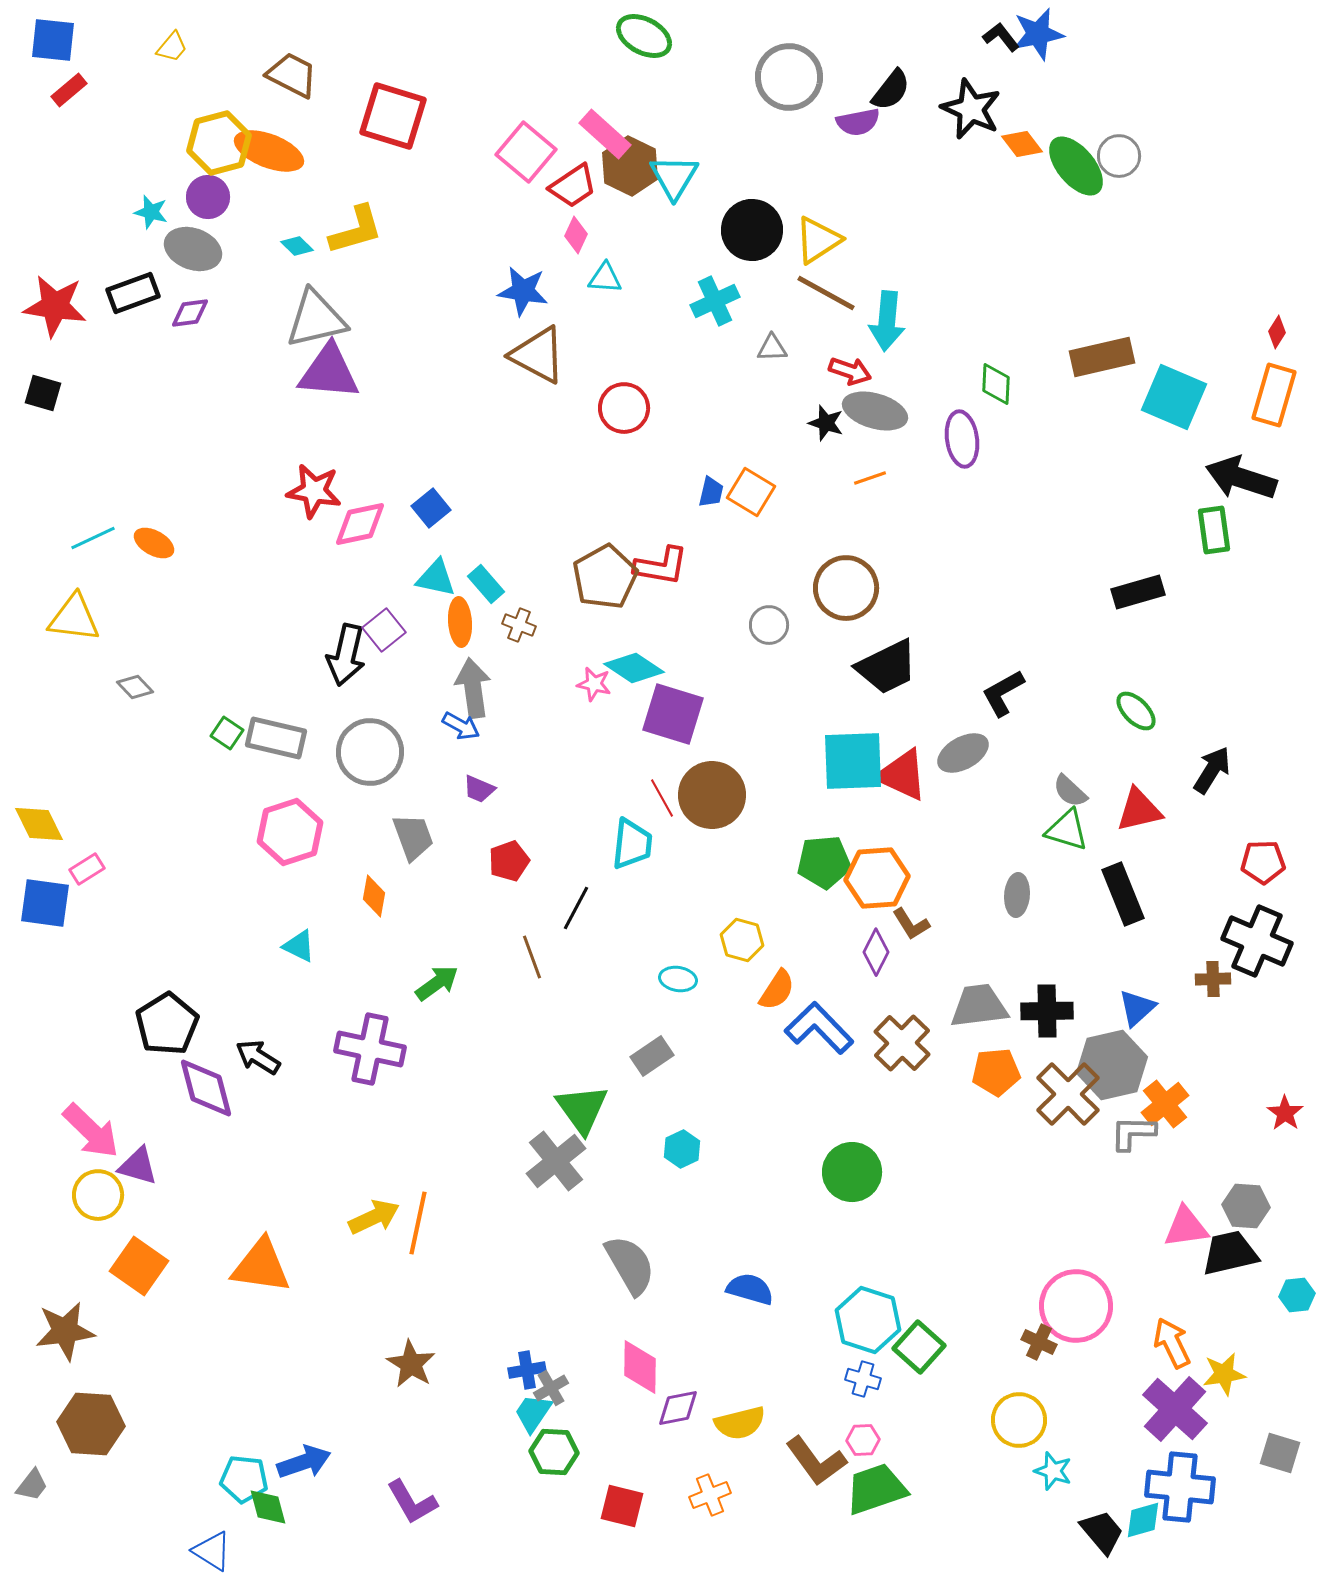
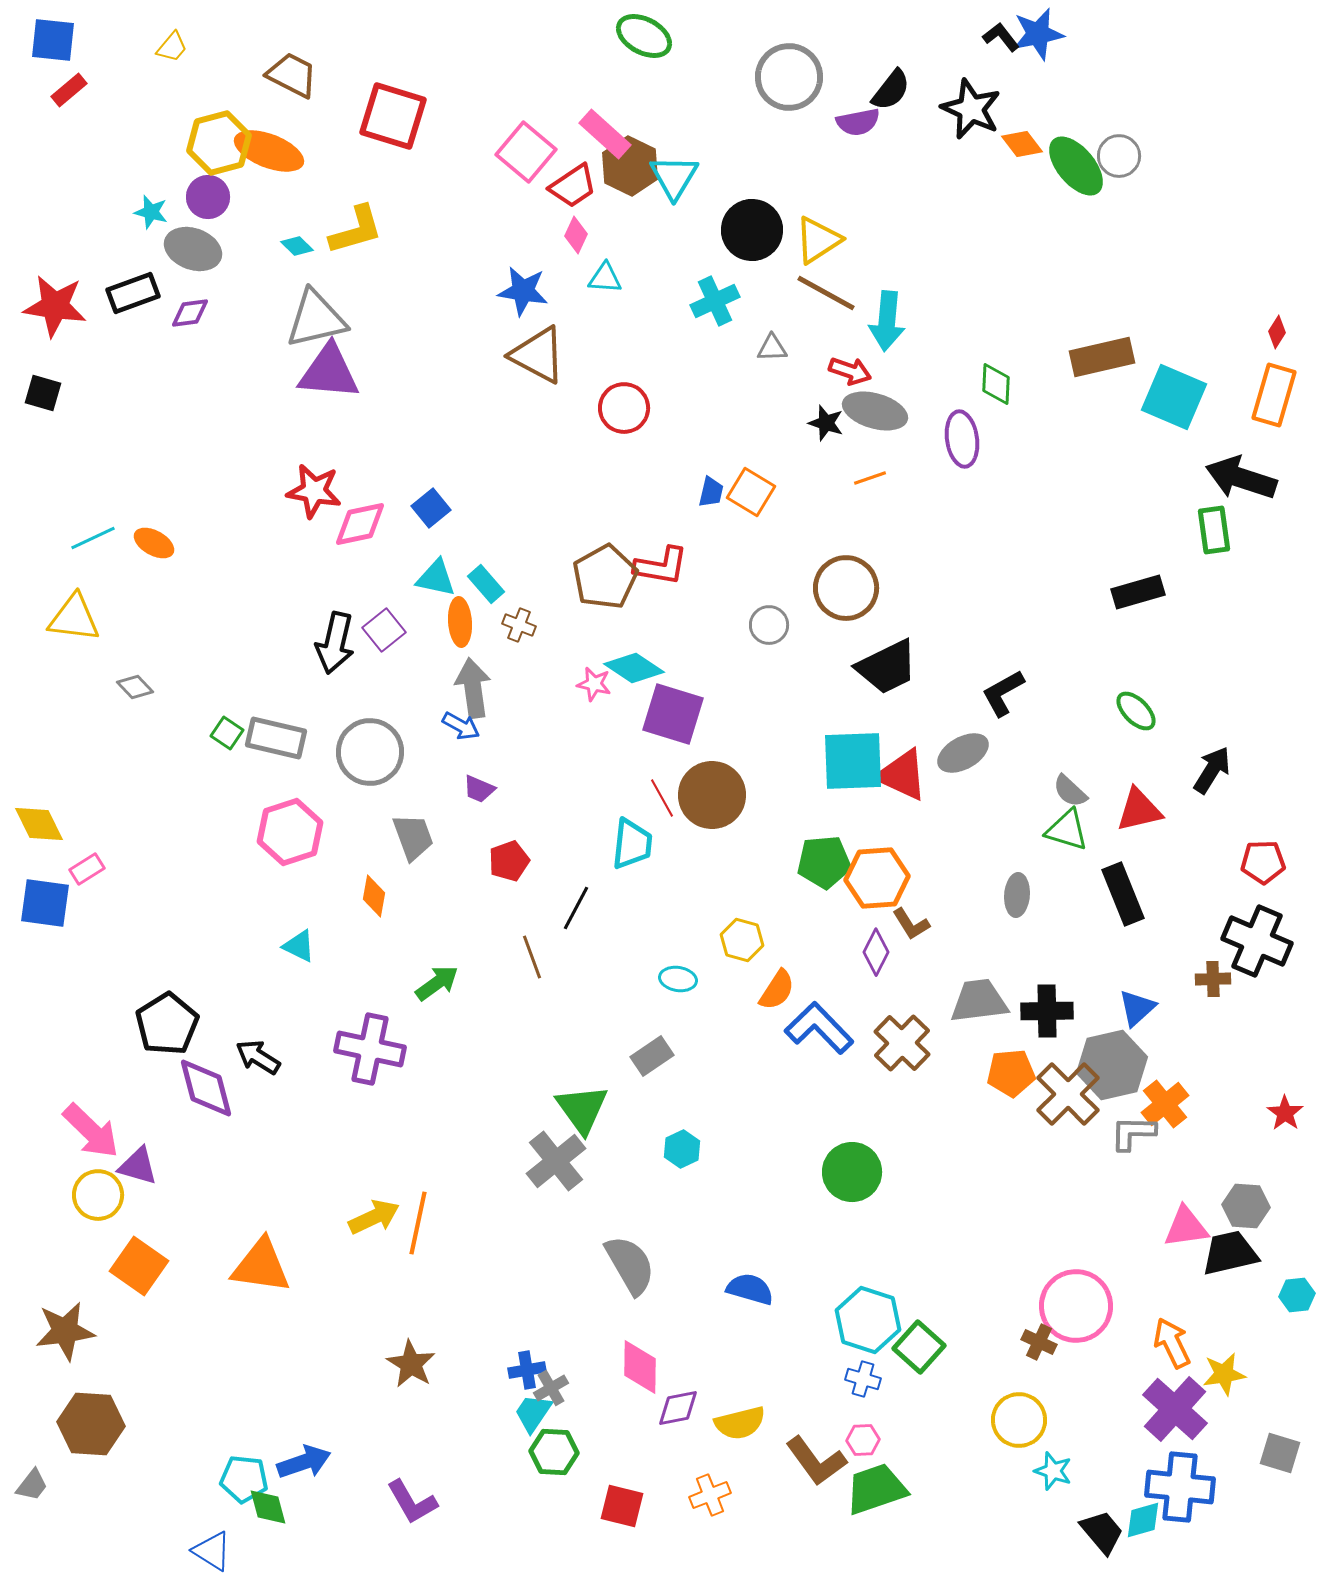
black arrow at (346, 655): moved 11 px left, 12 px up
gray trapezoid at (979, 1006): moved 5 px up
orange pentagon at (996, 1072): moved 15 px right, 1 px down
